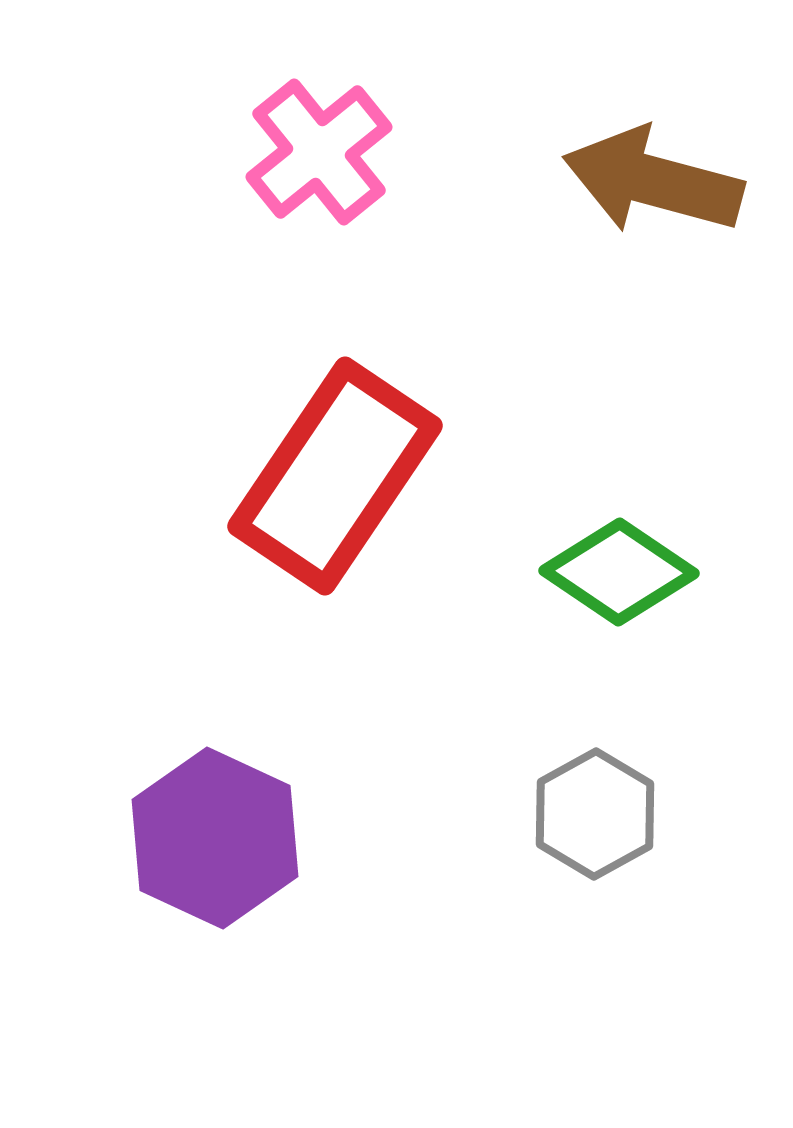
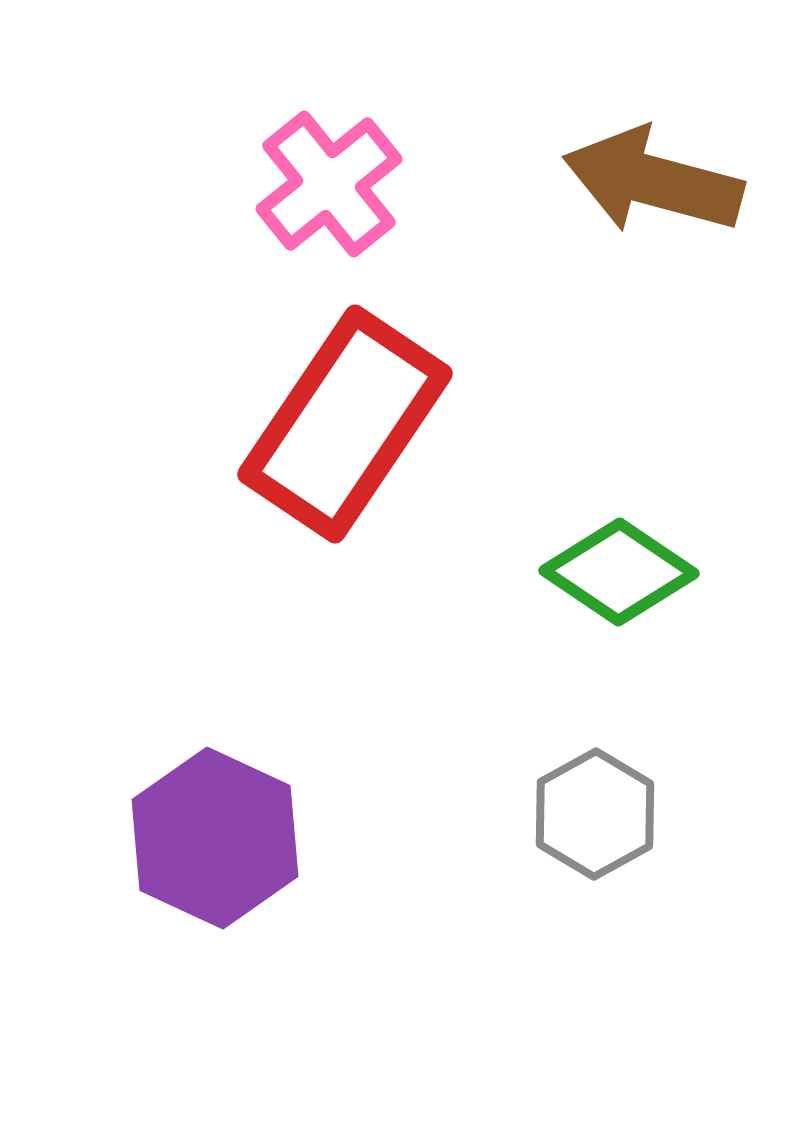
pink cross: moved 10 px right, 32 px down
red rectangle: moved 10 px right, 52 px up
